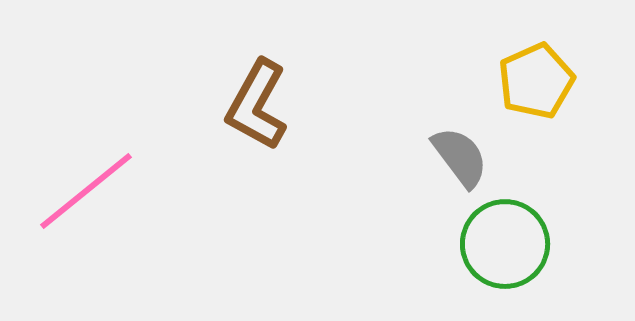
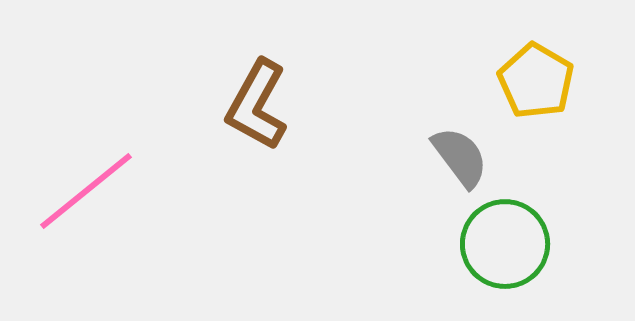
yellow pentagon: rotated 18 degrees counterclockwise
